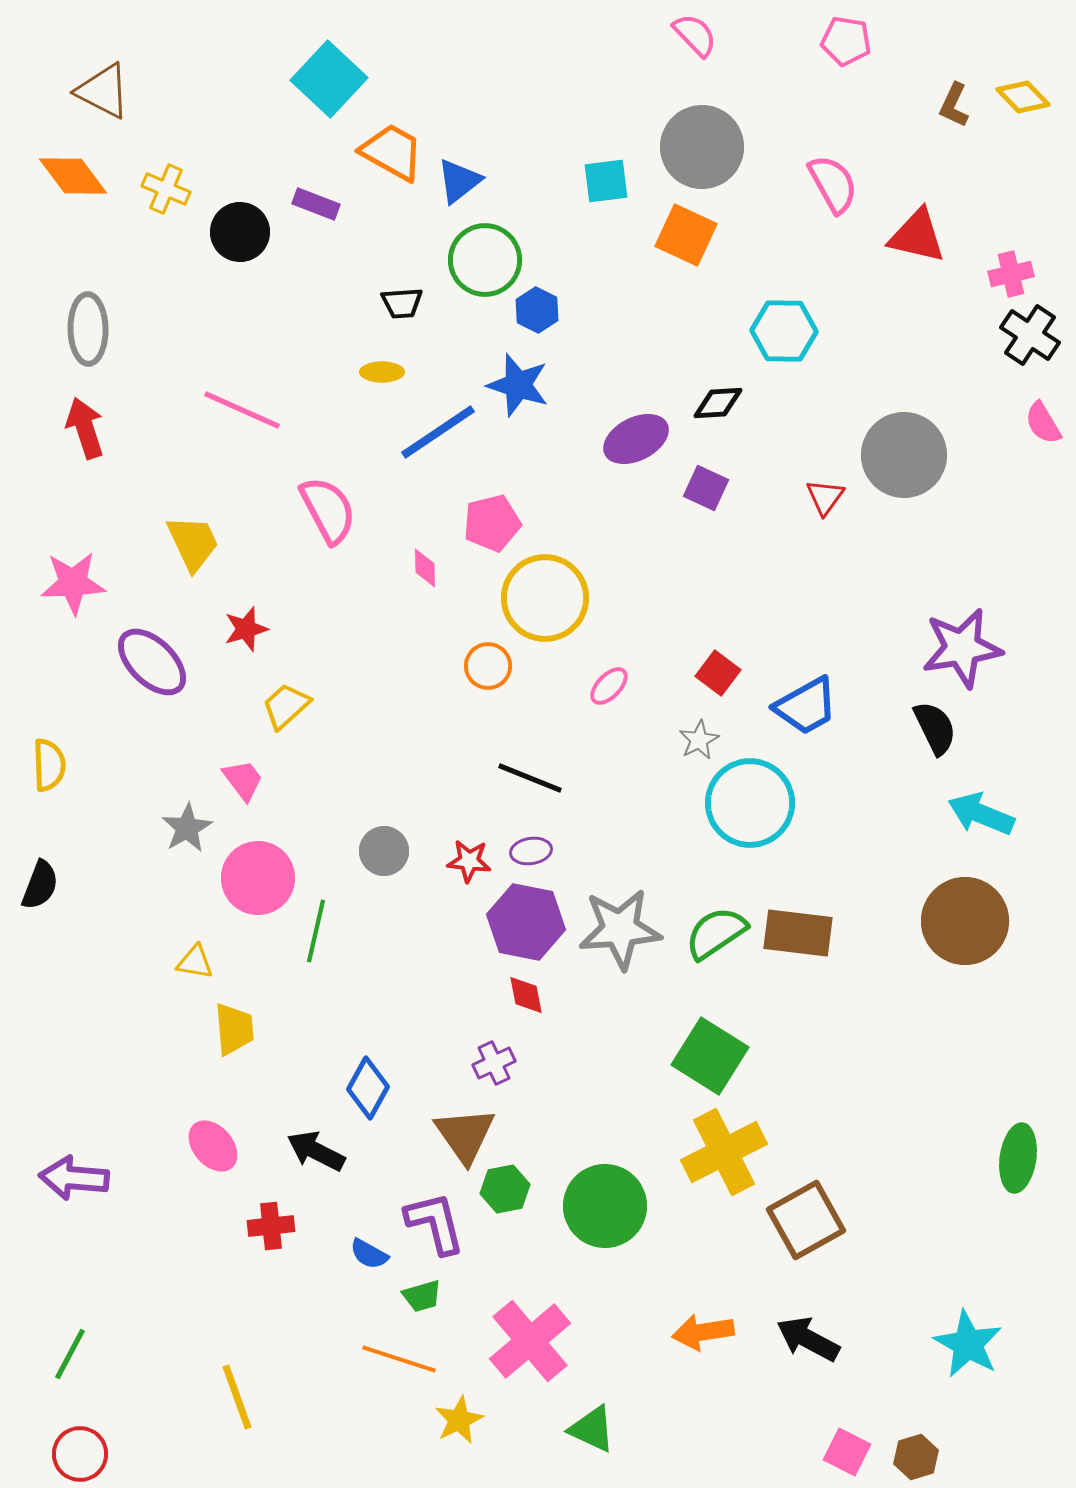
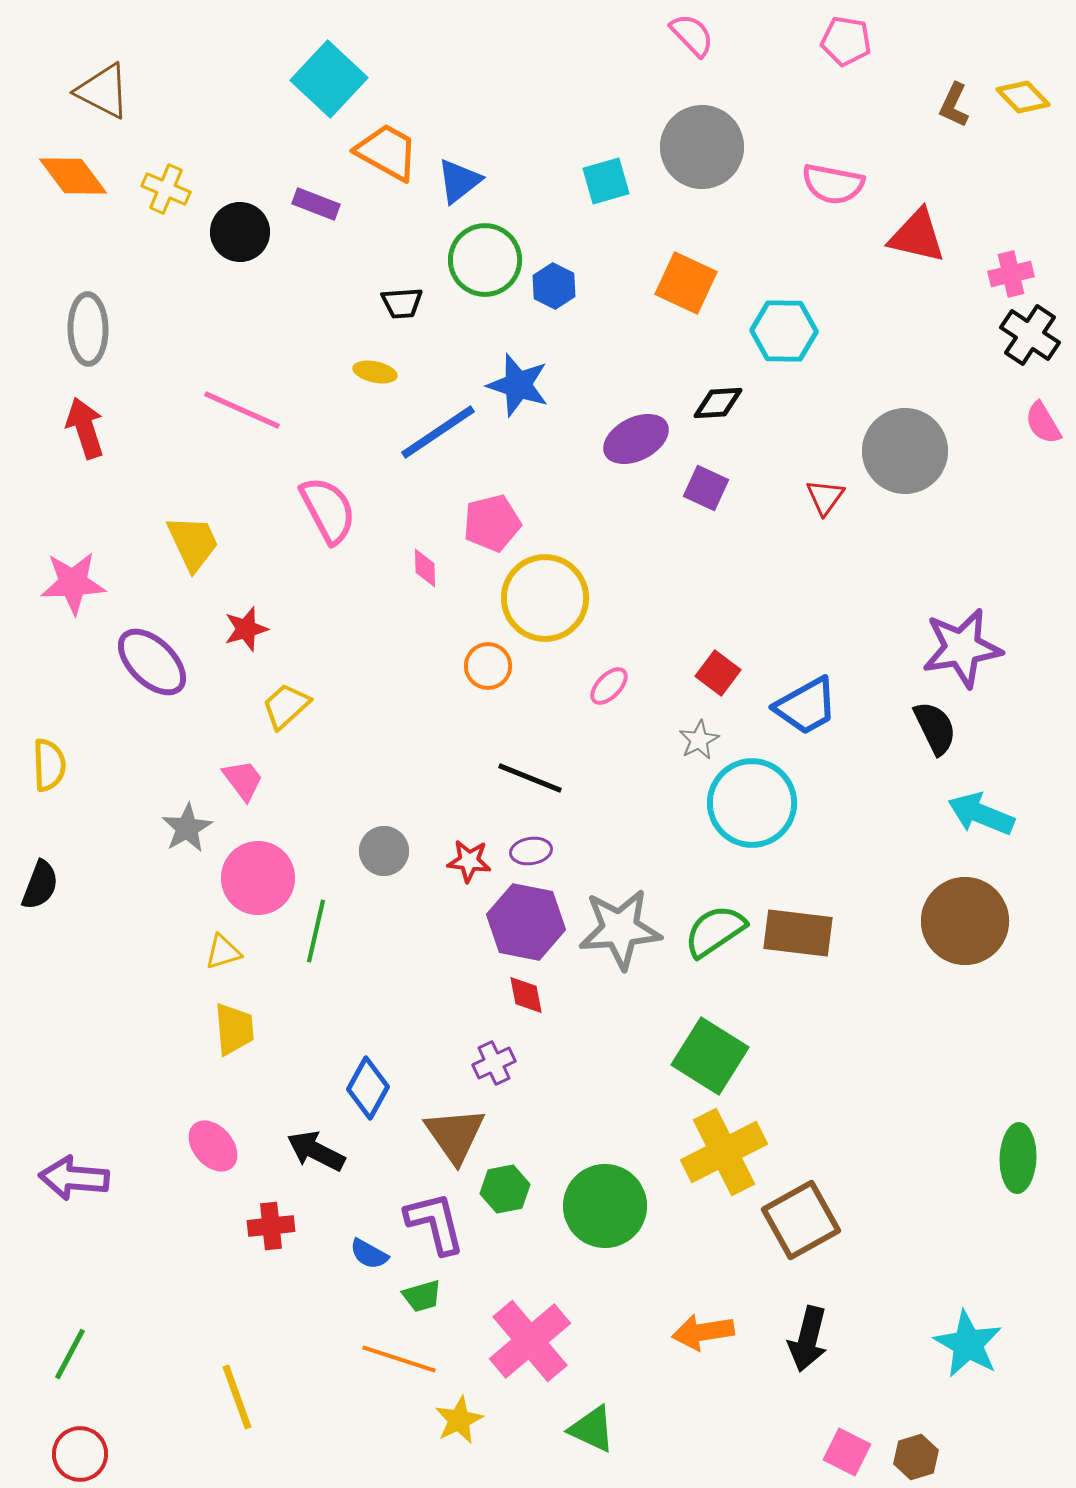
pink semicircle at (695, 35): moved 3 px left
orange trapezoid at (392, 152): moved 5 px left
cyan square at (606, 181): rotated 9 degrees counterclockwise
pink semicircle at (833, 184): rotated 130 degrees clockwise
orange square at (686, 235): moved 48 px down
blue hexagon at (537, 310): moved 17 px right, 24 px up
yellow ellipse at (382, 372): moved 7 px left; rotated 12 degrees clockwise
gray circle at (904, 455): moved 1 px right, 4 px up
cyan circle at (750, 803): moved 2 px right
green semicircle at (716, 933): moved 1 px left, 2 px up
yellow triangle at (195, 962): moved 28 px right, 10 px up; rotated 27 degrees counterclockwise
brown triangle at (465, 1135): moved 10 px left
green ellipse at (1018, 1158): rotated 6 degrees counterclockwise
brown square at (806, 1220): moved 5 px left
black arrow at (808, 1339): rotated 104 degrees counterclockwise
